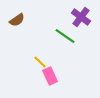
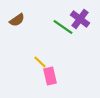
purple cross: moved 1 px left, 2 px down
green line: moved 2 px left, 9 px up
pink rectangle: rotated 12 degrees clockwise
